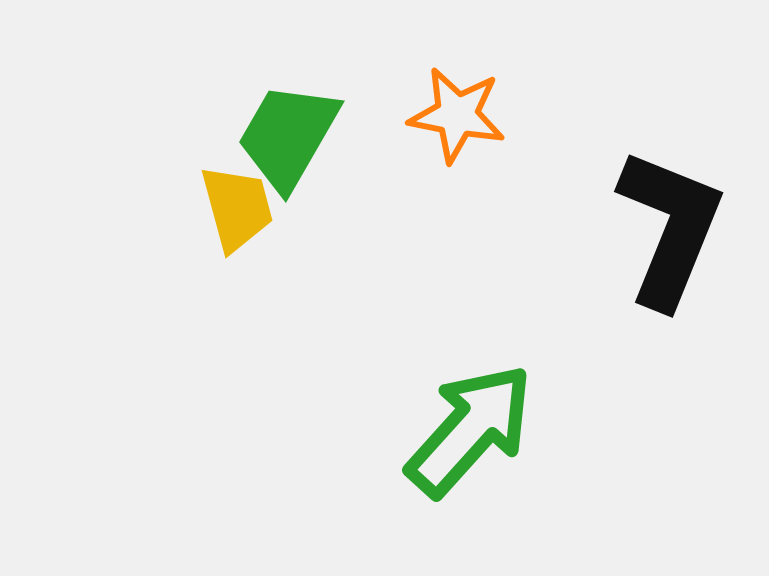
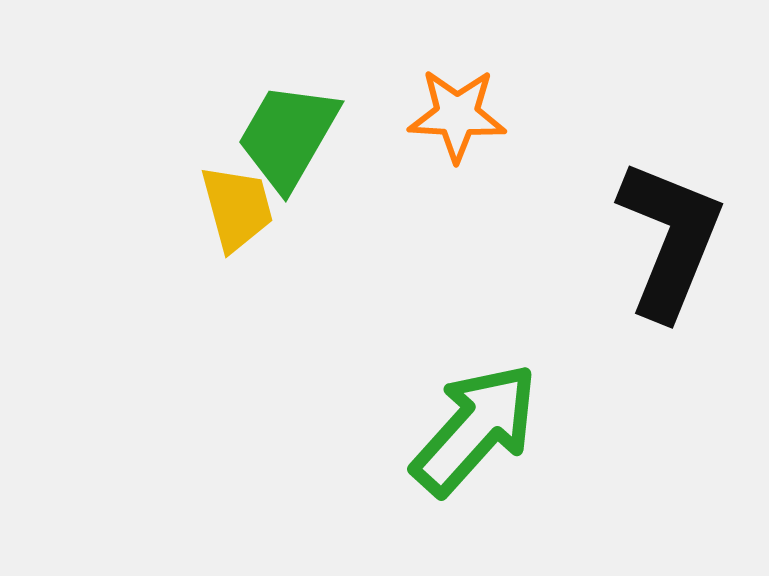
orange star: rotated 8 degrees counterclockwise
black L-shape: moved 11 px down
green arrow: moved 5 px right, 1 px up
